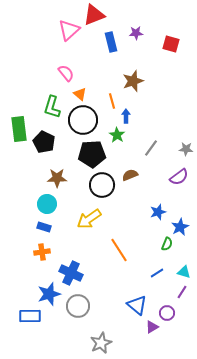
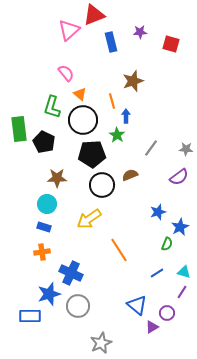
purple star at (136, 33): moved 4 px right, 1 px up
